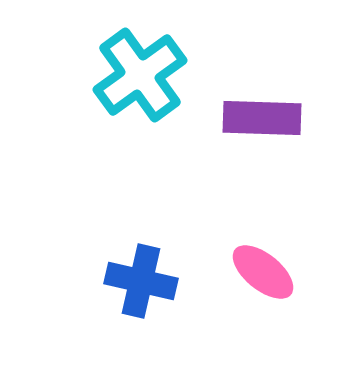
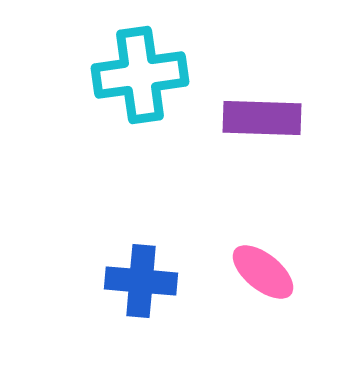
cyan cross: rotated 28 degrees clockwise
blue cross: rotated 8 degrees counterclockwise
